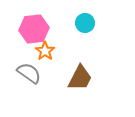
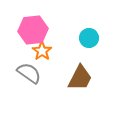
cyan circle: moved 4 px right, 15 px down
pink hexagon: moved 1 px left, 1 px down
orange star: moved 3 px left
